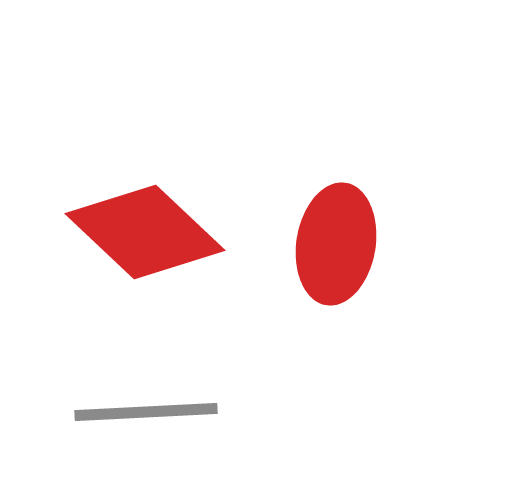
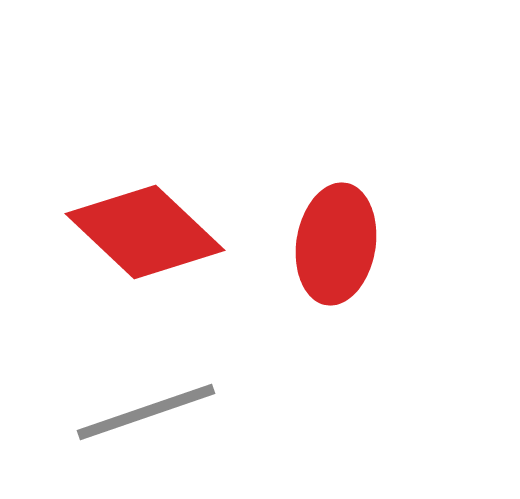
gray line: rotated 16 degrees counterclockwise
